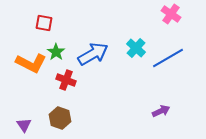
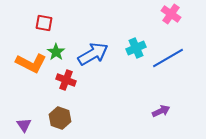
cyan cross: rotated 24 degrees clockwise
